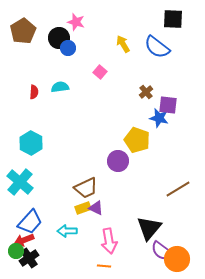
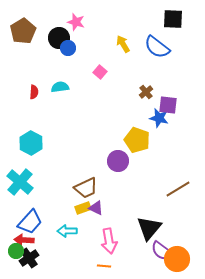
red arrow: rotated 24 degrees clockwise
